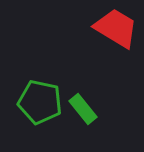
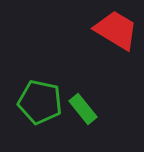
red trapezoid: moved 2 px down
